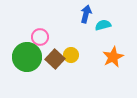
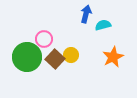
pink circle: moved 4 px right, 2 px down
